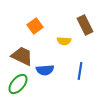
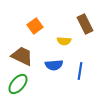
brown rectangle: moved 1 px up
blue semicircle: moved 9 px right, 5 px up
